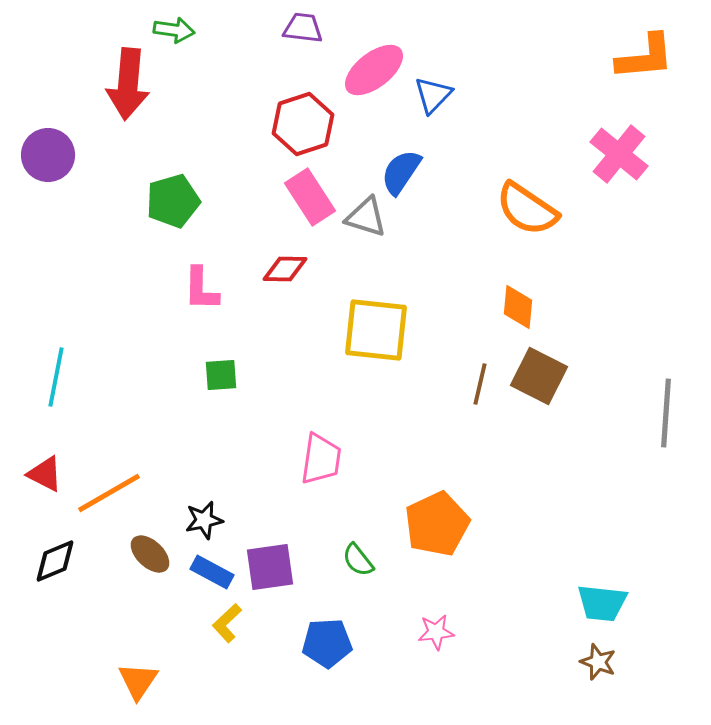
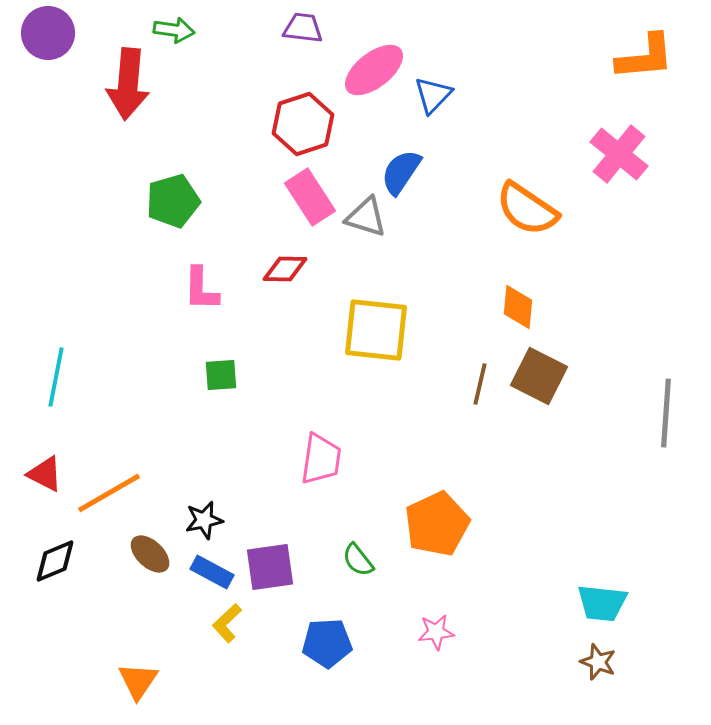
purple circle: moved 122 px up
